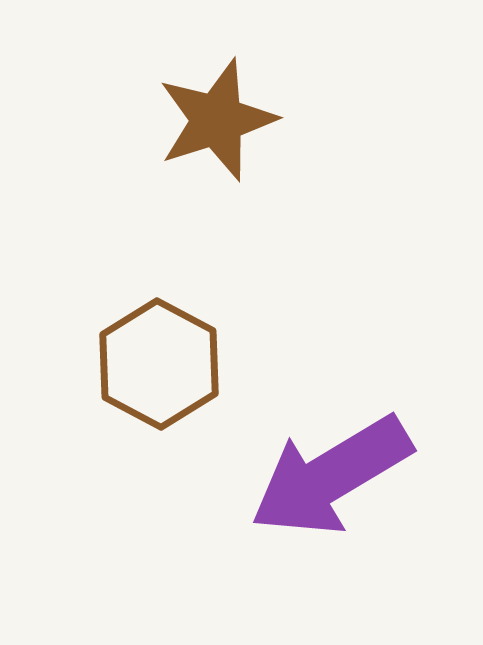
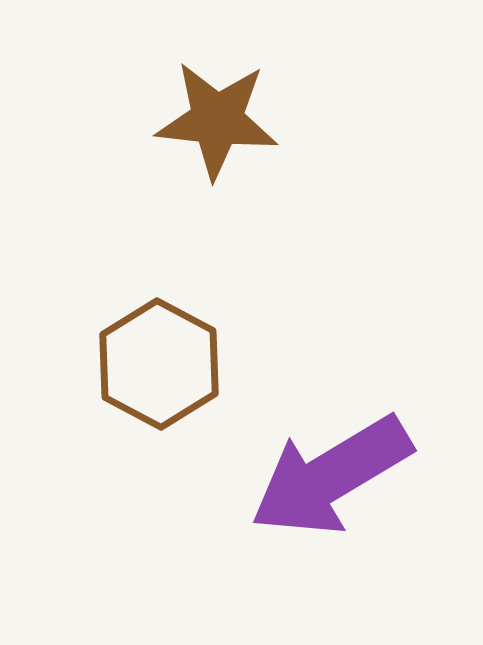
brown star: rotated 24 degrees clockwise
